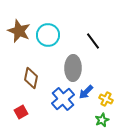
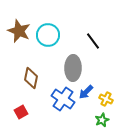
blue cross: rotated 15 degrees counterclockwise
